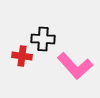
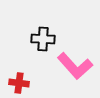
red cross: moved 3 px left, 27 px down
